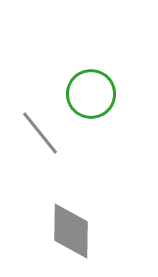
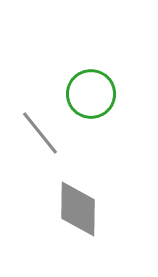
gray diamond: moved 7 px right, 22 px up
